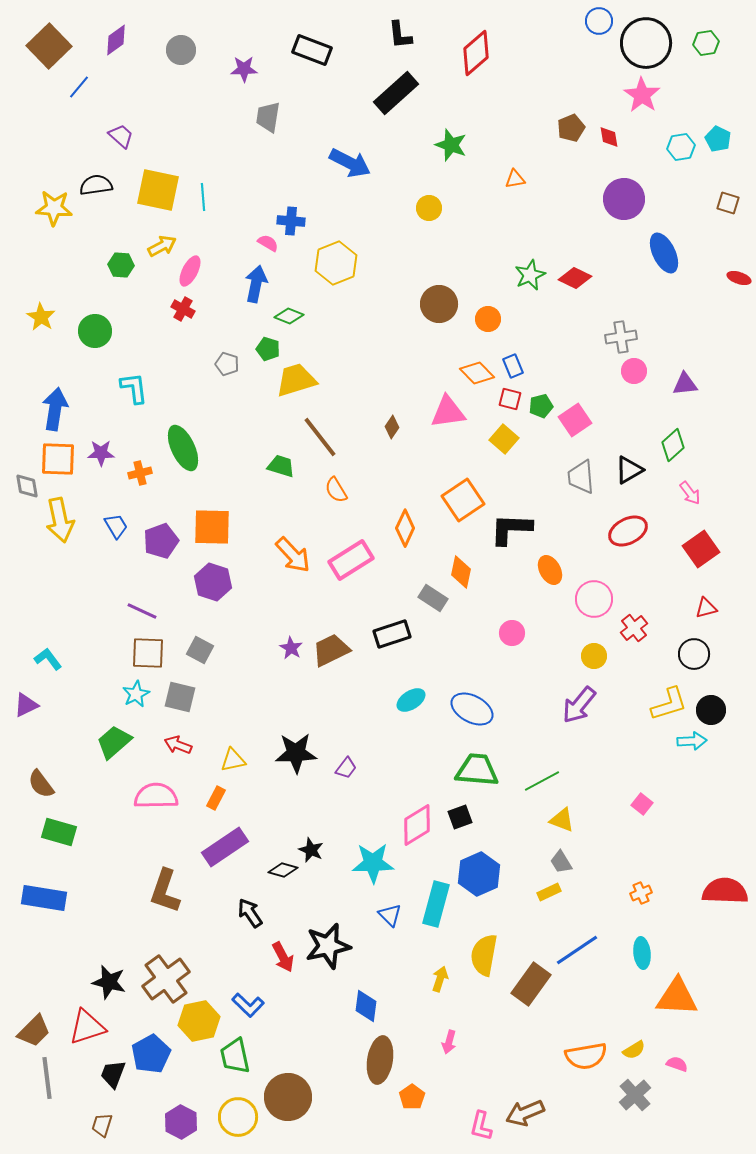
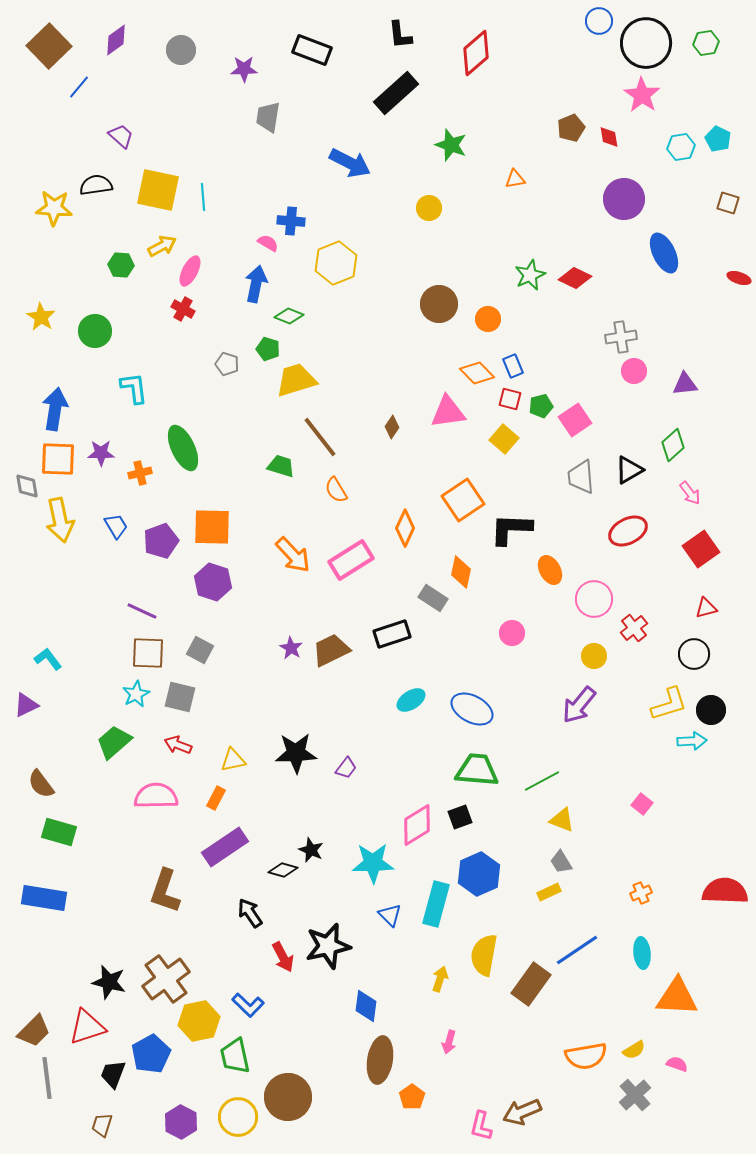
brown arrow at (525, 1113): moved 3 px left, 1 px up
